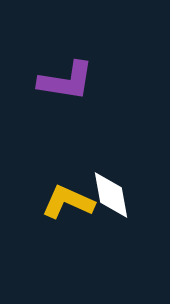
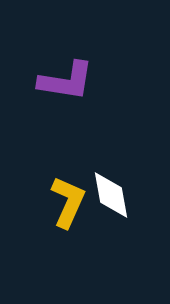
yellow L-shape: rotated 90 degrees clockwise
